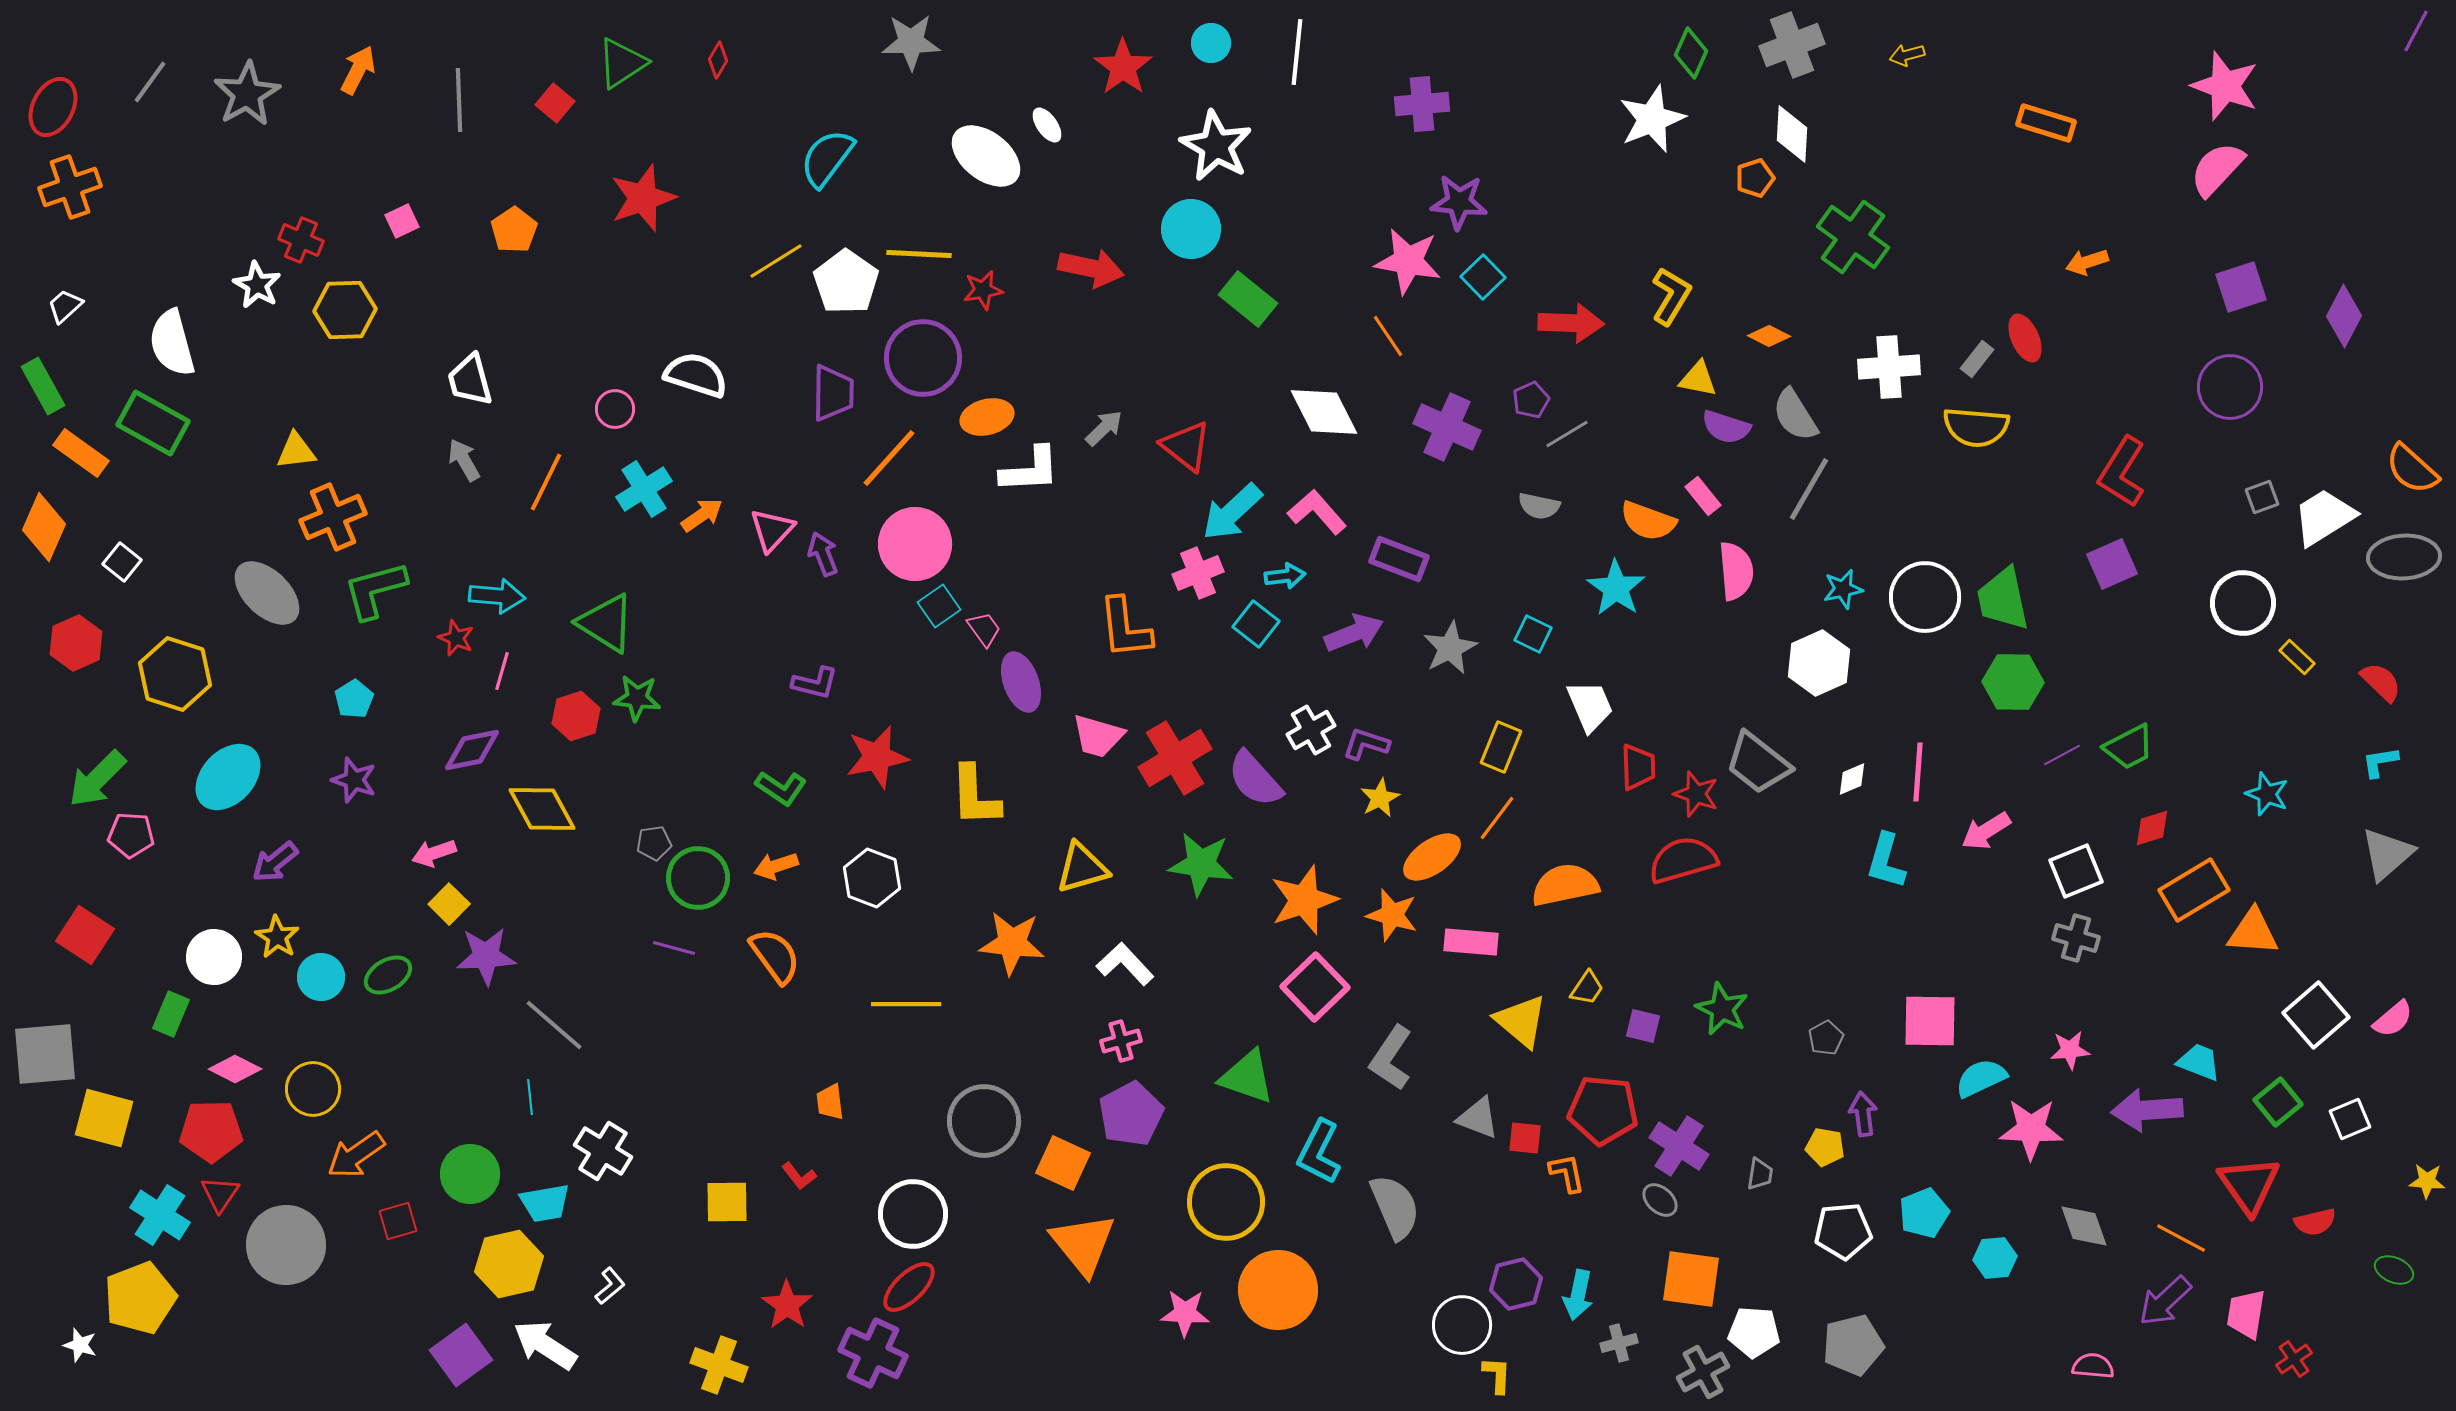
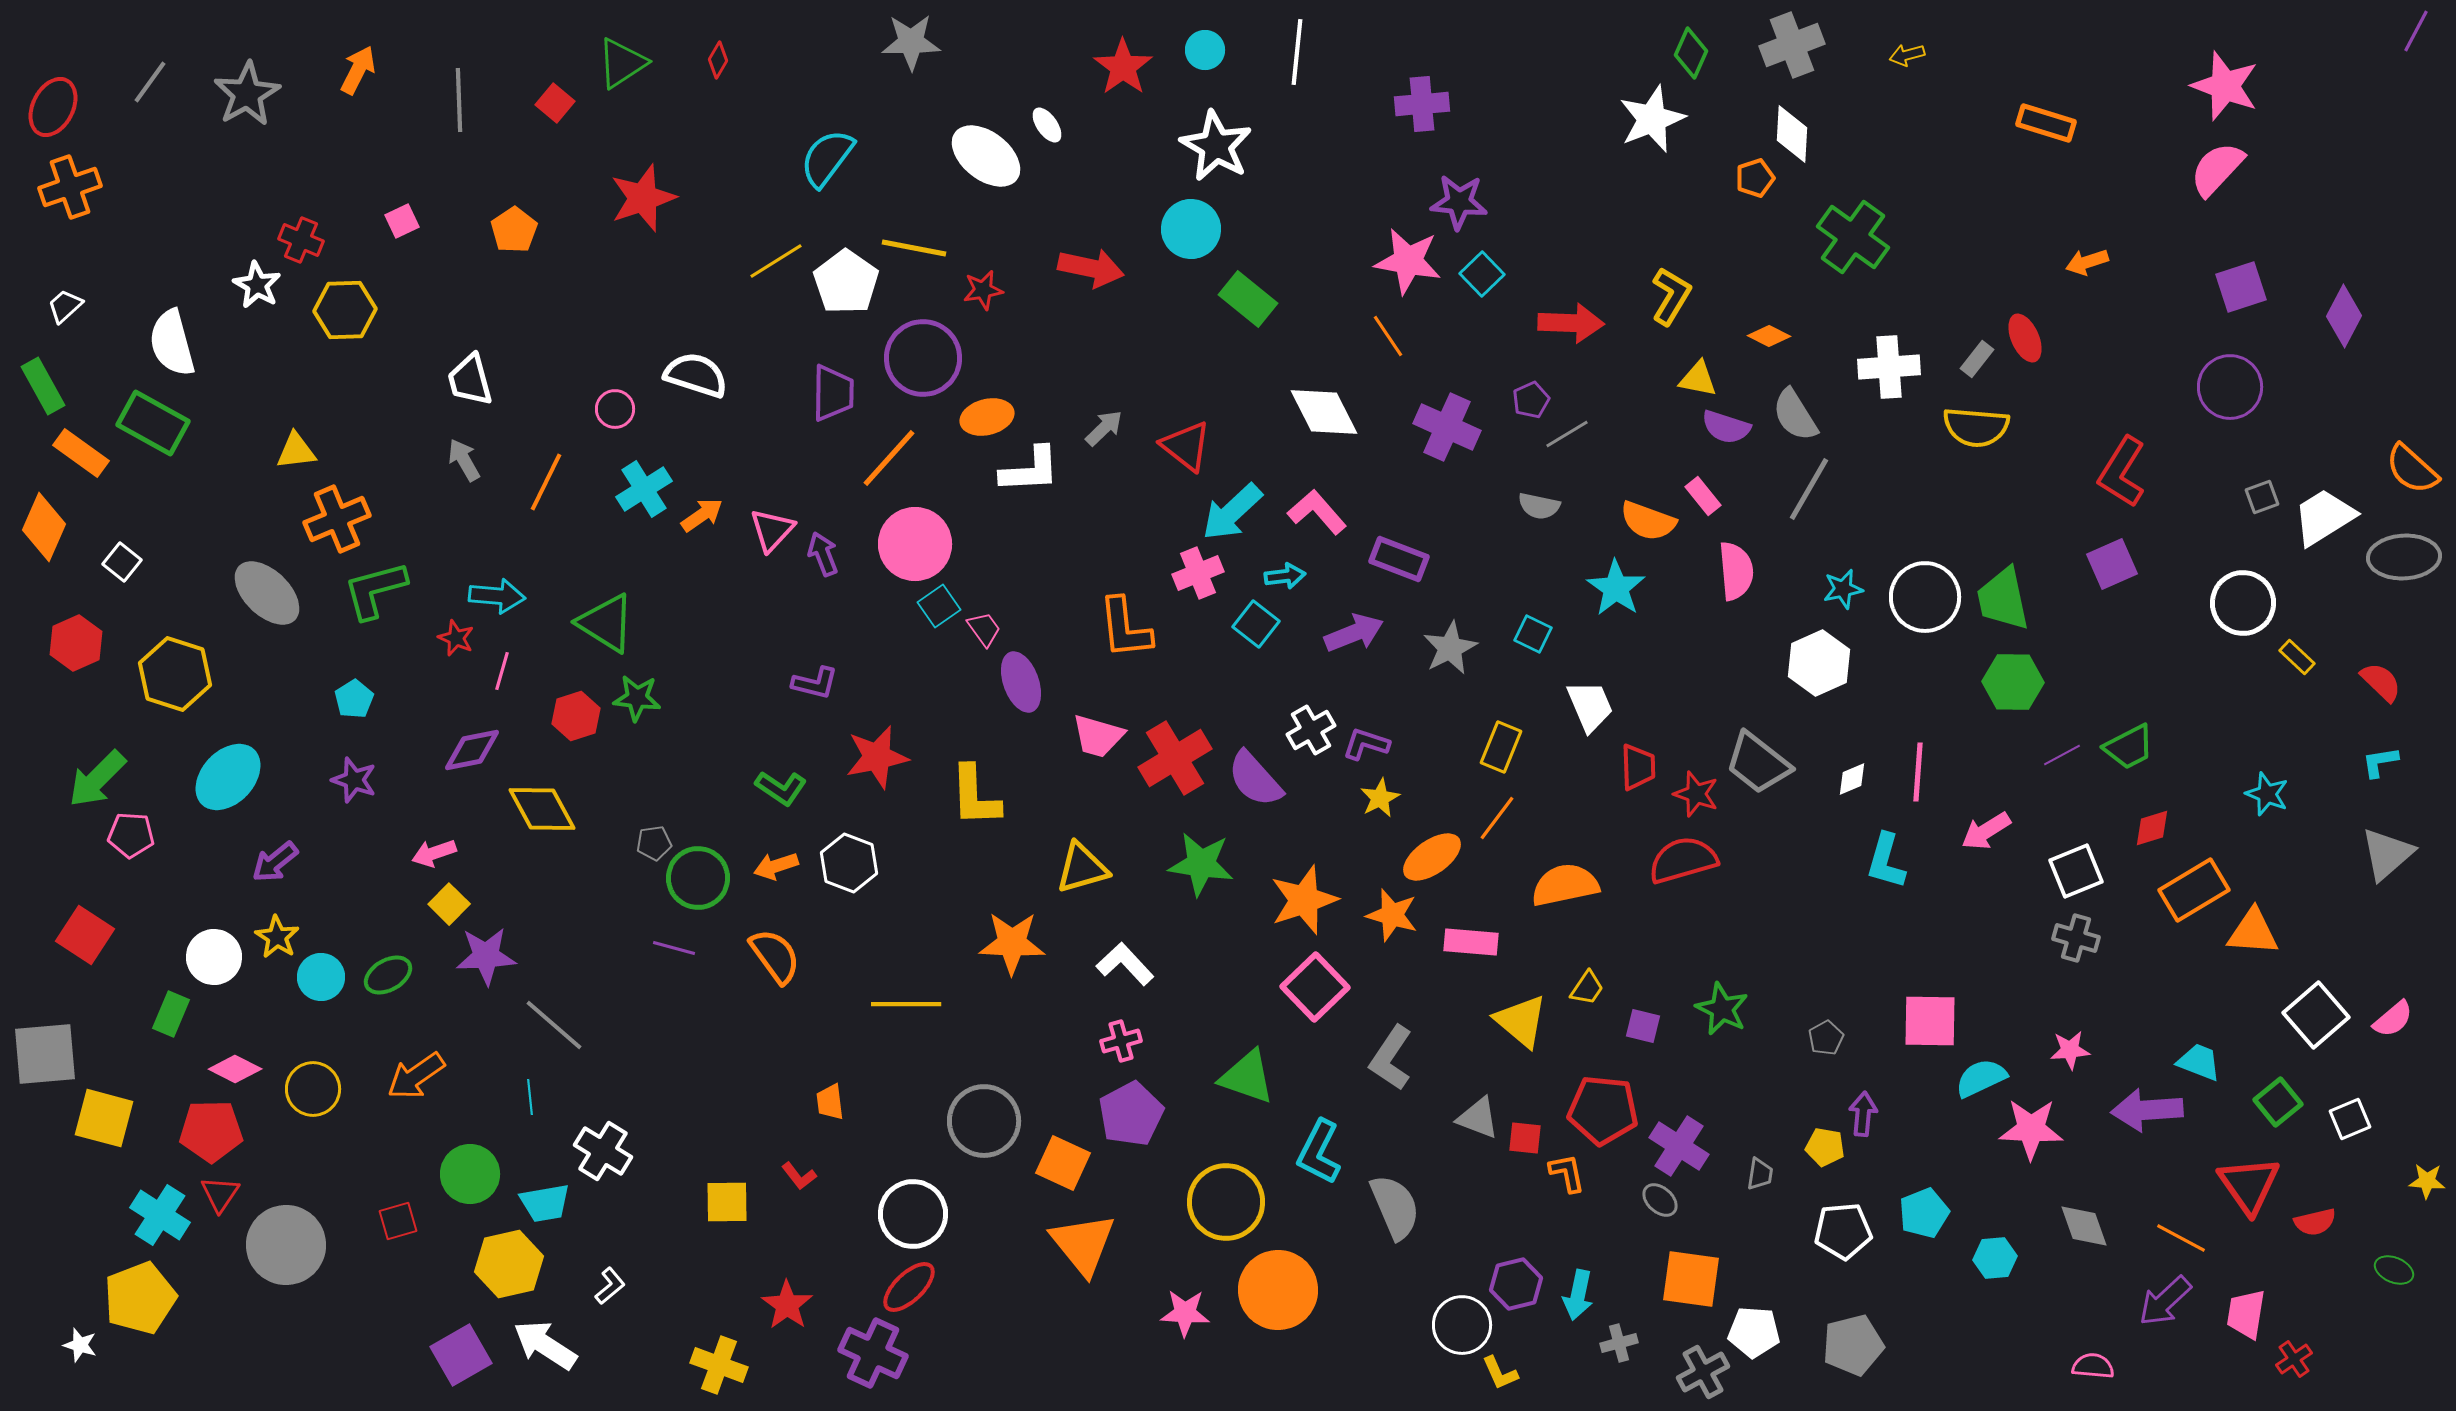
cyan circle at (1211, 43): moved 6 px left, 7 px down
yellow line at (919, 254): moved 5 px left, 6 px up; rotated 8 degrees clockwise
cyan square at (1483, 277): moved 1 px left, 3 px up
orange cross at (333, 517): moved 4 px right, 2 px down
white hexagon at (872, 878): moved 23 px left, 15 px up
orange star at (1012, 943): rotated 4 degrees counterclockwise
purple arrow at (1863, 1114): rotated 12 degrees clockwise
orange arrow at (356, 1155): moved 60 px right, 79 px up
purple square at (461, 1355): rotated 6 degrees clockwise
yellow L-shape at (1497, 1375): moved 3 px right, 2 px up; rotated 153 degrees clockwise
